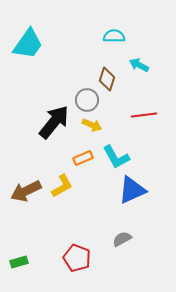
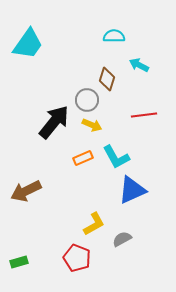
yellow L-shape: moved 32 px right, 38 px down
